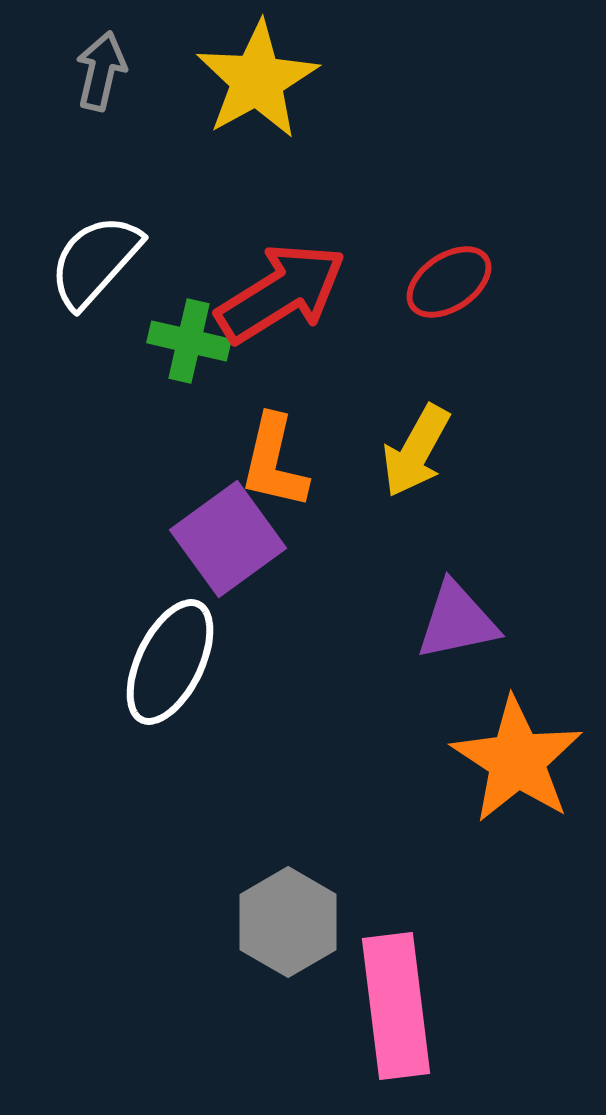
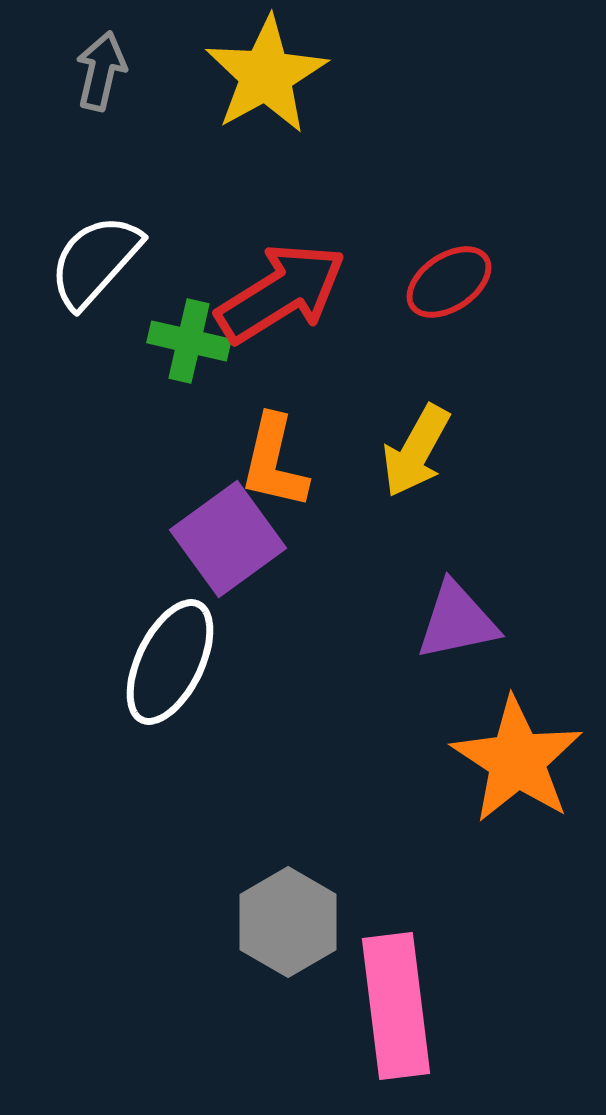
yellow star: moved 9 px right, 5 px up
